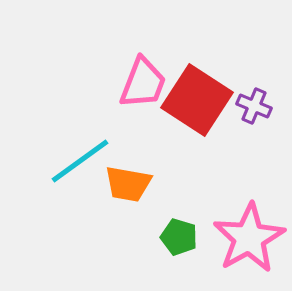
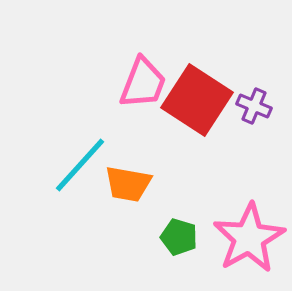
cyan line: moved 4 px down; rotated 12 degrees counterclockwise
